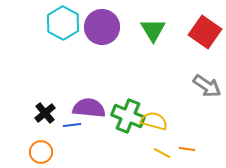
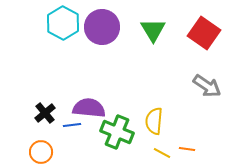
red square: moved 1 px left, 1 px down
green cross: moved 11 px left, 16 px down
yellow semicircle: rotated 100 degrees counterclockwise
